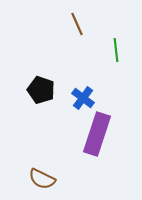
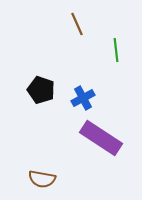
blue cross: rotated 25 degrees clockwise
purple rectangle: moved 4 px right, 4 px down; rotated 75 degrees counterclockwise
brown semicircle: rotated 16 degrees counterclockwise
